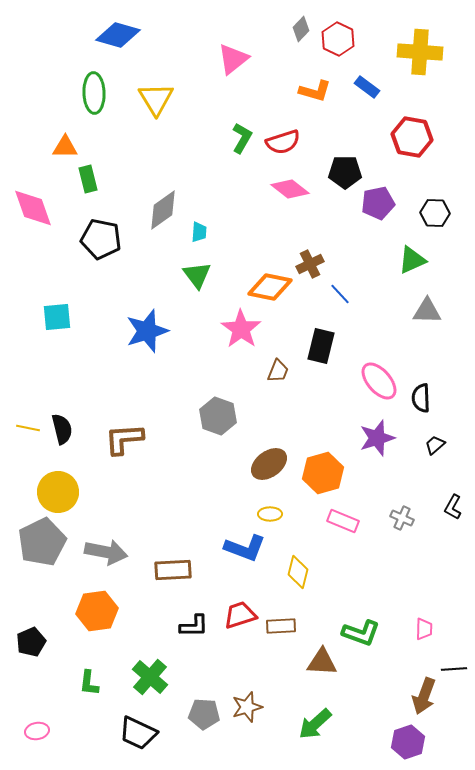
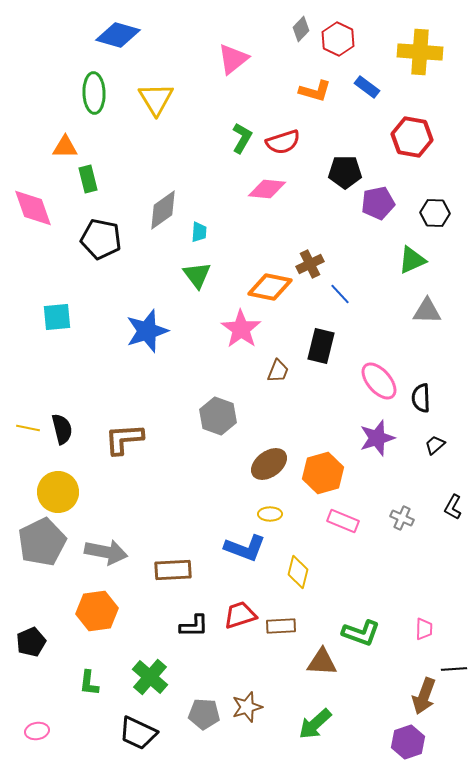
pink diamond at (290, 189): moved 23 px left; rotated 33 degrees counterclockwise
